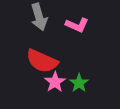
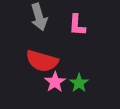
pink L-shape: rotated 70 degrees clockwise
red semicircle: rotated 8 degrees counterclockwise
